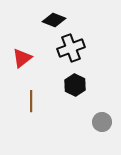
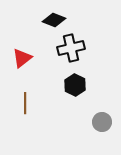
black cross: rotated 8 degrees clockwise
brown line: moved 6 px left, 2 px down
